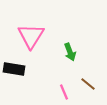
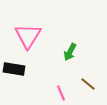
pink triangle: moved 3 px left
green arrow: rotated 48 degrees clockwise
pink line: moved 3 px left, 1 px down
